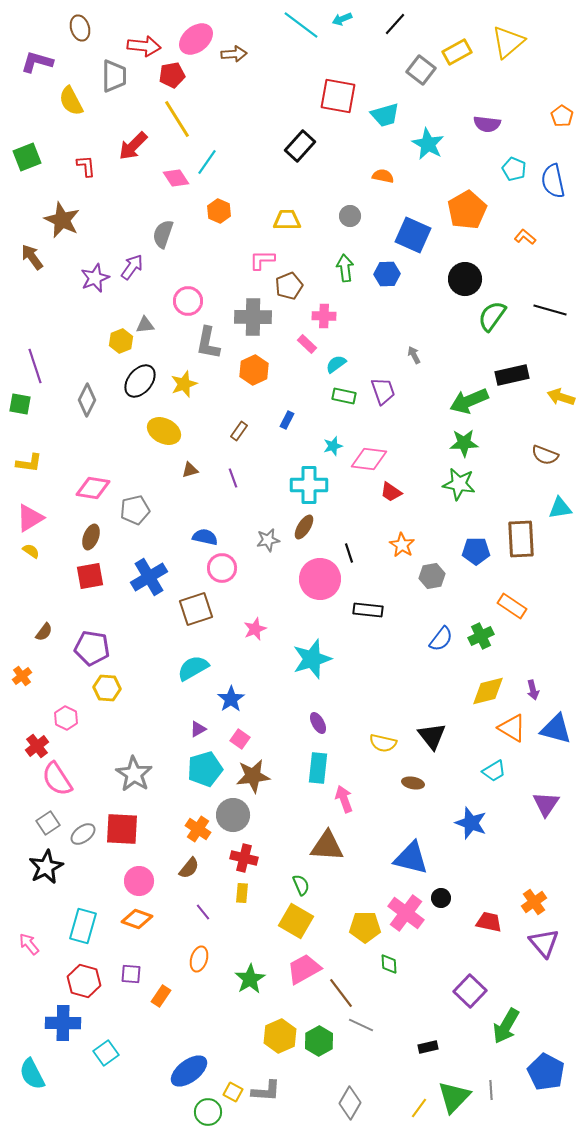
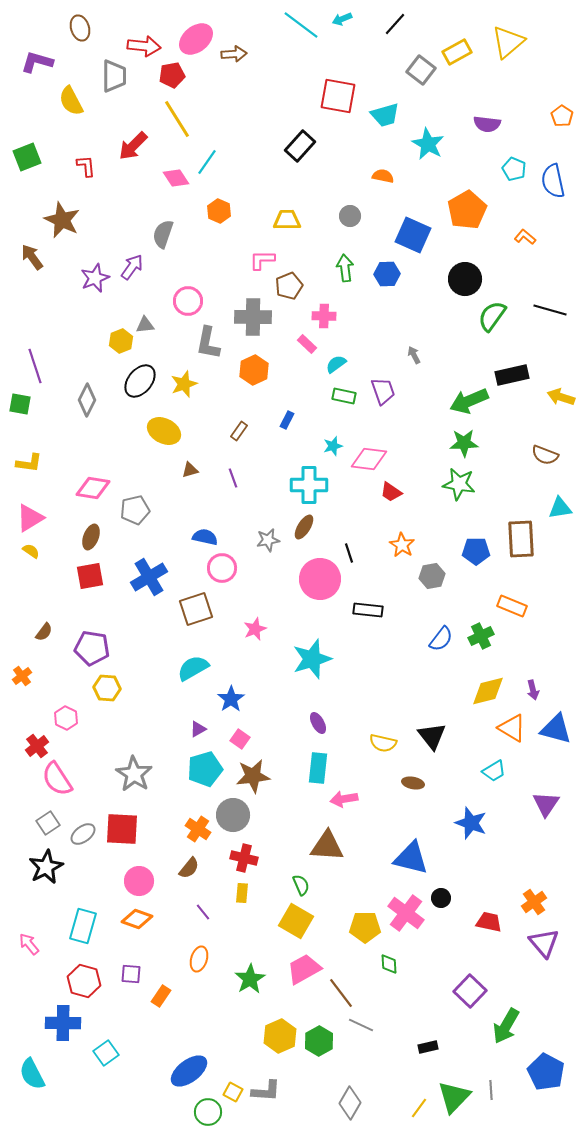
orange rectangle at (512, 606): rotated 12 degrees counterclockwise
pink arrow at (344, 799): rotated 80 degrees counterclockwise
